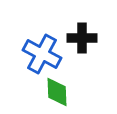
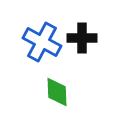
blue cross: moved 12 px up
